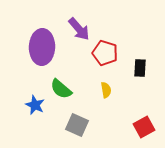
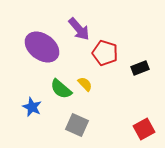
purple ellipse: rotated 56 degrees counterclockwise
black rectangle: rotated 66 degrees clockwise
yellow semicircle: moved 21 px left, 6 px up; rotated 35 degrees counterclockwise
blue star: moved 3 px left, 2 px down
red square: moved 2 px down
